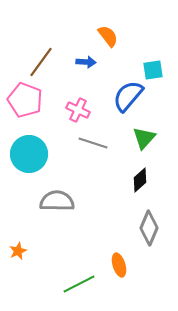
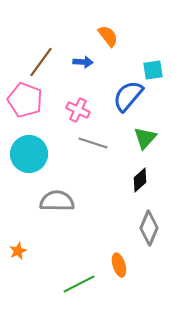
blue arrow: moved 3 px left
green triangle: moved 1 px right
